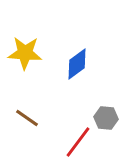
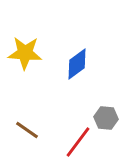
brown line: moved 12 px down
